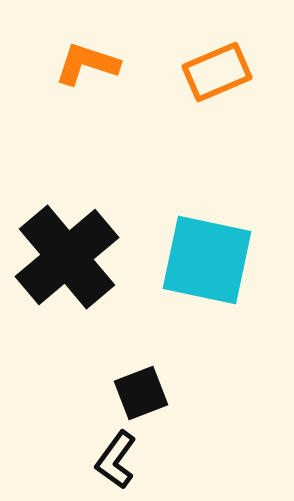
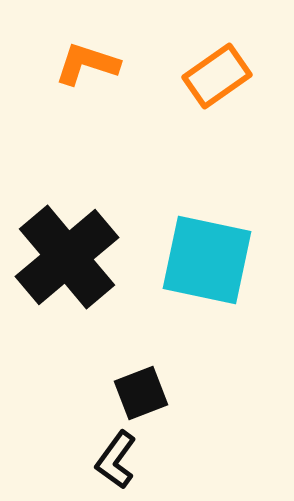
orange rectangle: moved 4 px down; rotated 12 degrees counterclockwise
